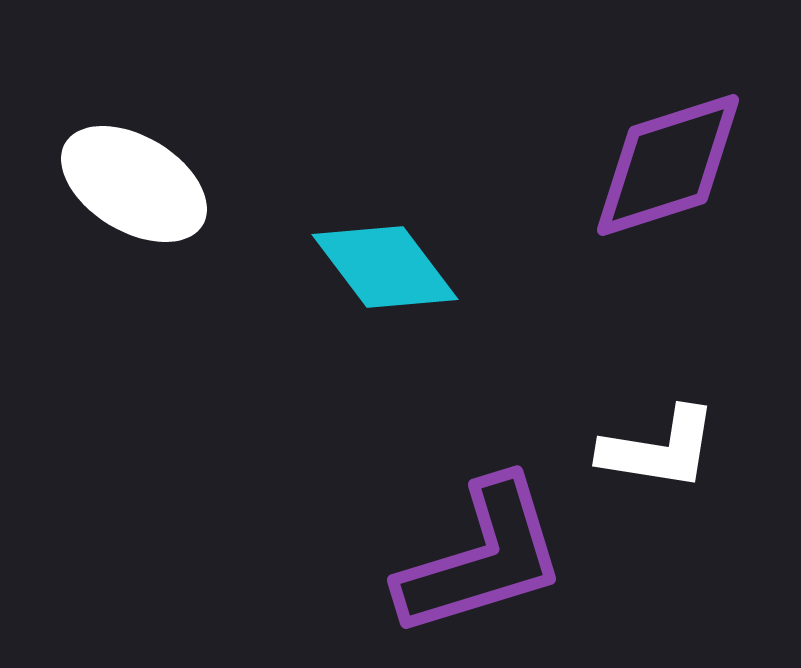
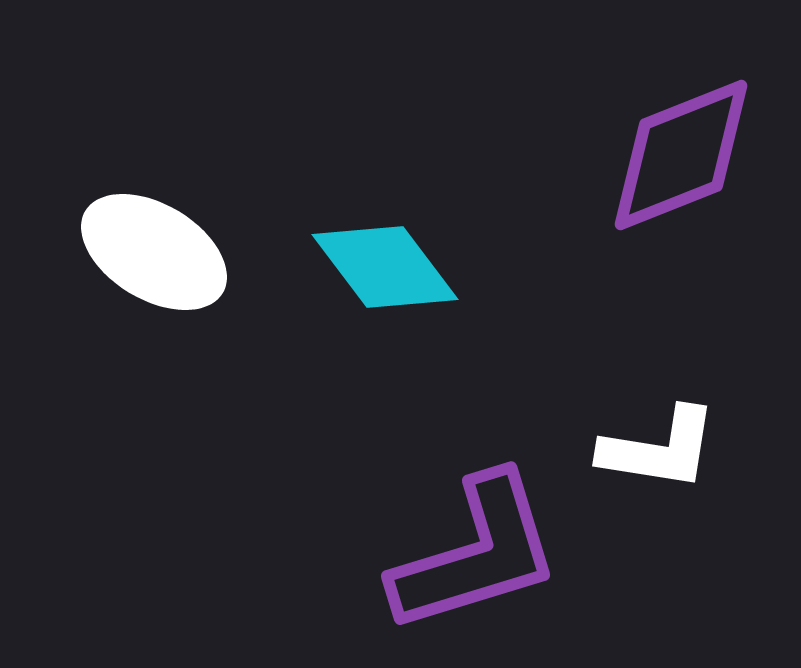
purple diamond: moved 13 px right, 10 px up; rotated 4 degrees counterclockwise
white ellipse: moved 20 px right, 68 px down
purple L-shape: moved 6 px left, 4 px up
